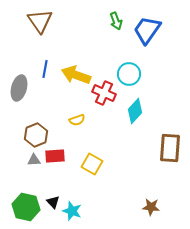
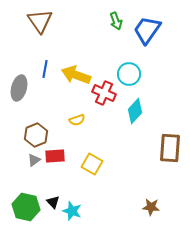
gray triangle: rotated 32 degrees counterclockwise
